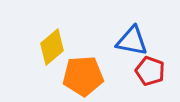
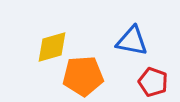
yellow diamond: rotated 24 degrees clockwise
red pentagon: moved 3 px right, 11 px down
